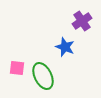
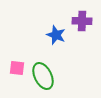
purple cross: rotated 36 degrees clockwise
blue star: moved 9 px left, 12 px up
